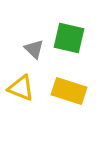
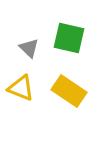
gray triangle: moved 5 px left, 1 px up
yellow rectangle: rotated 16 degrees clockwise
